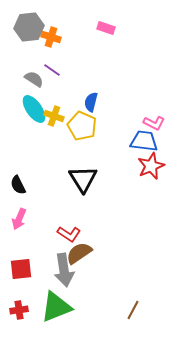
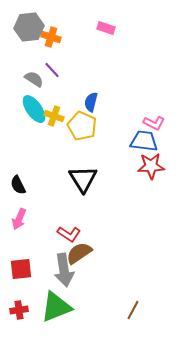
purple line: rotated 12 degrees clockwise
red star: rotated 20 degrees clockwise
